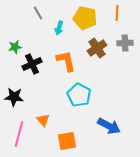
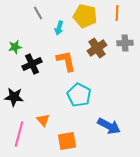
yellow pentagon: moved 2 px up
